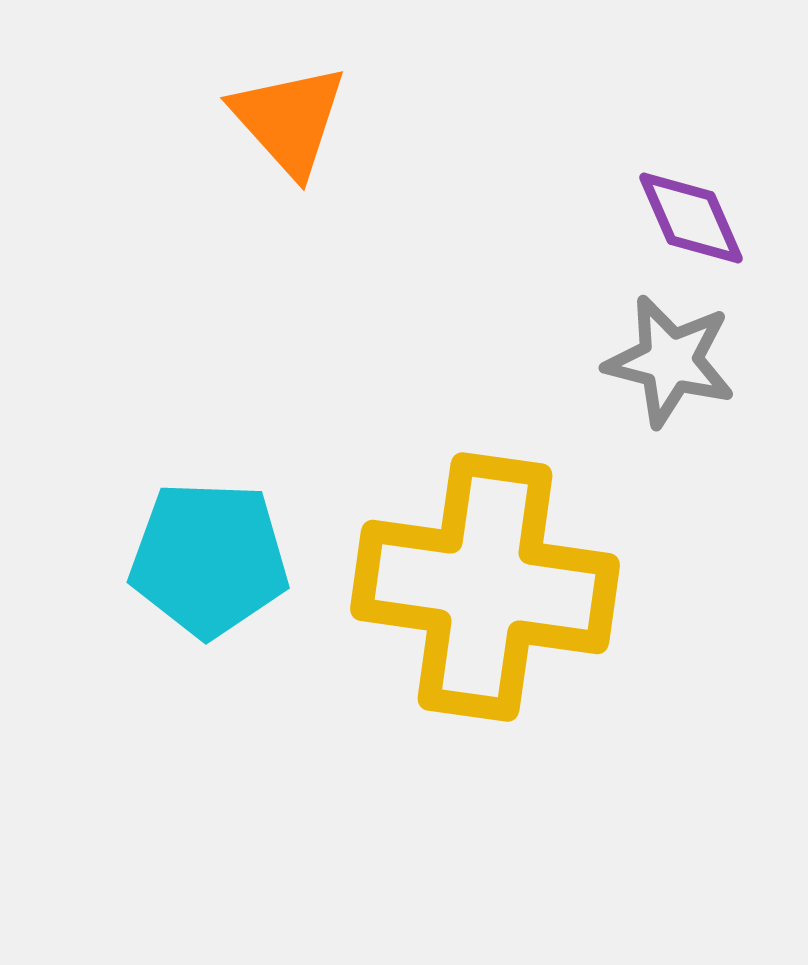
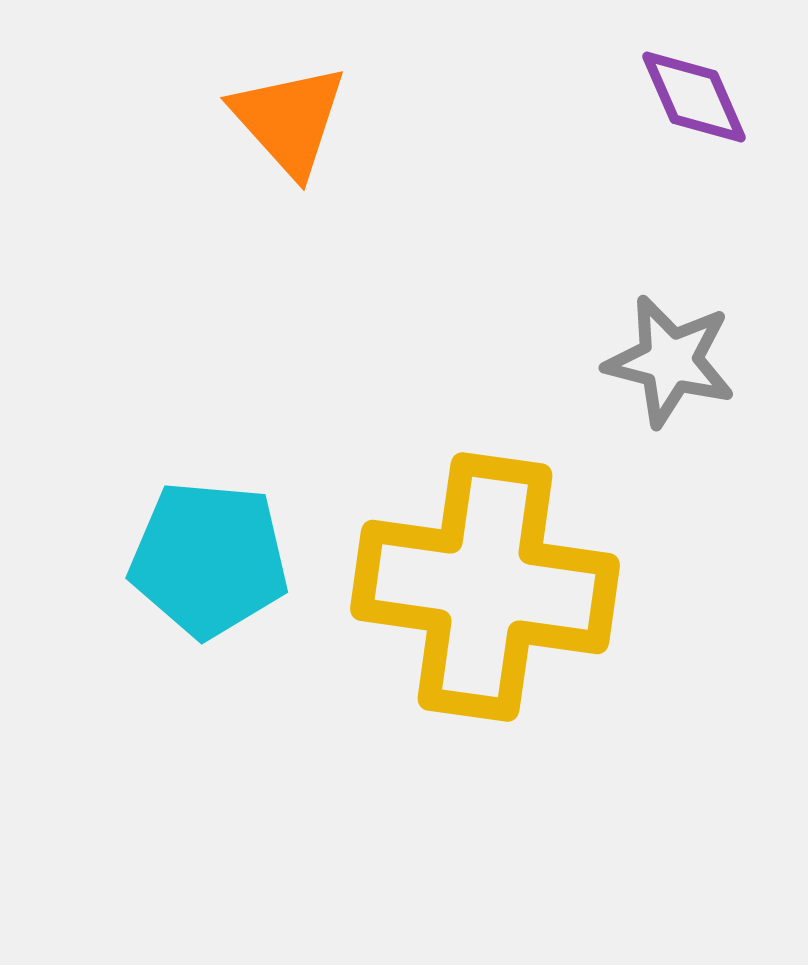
purple diamond: moved 3 px right, 121 px up
cyan pentagon: rotated 3 degrees clockwise
